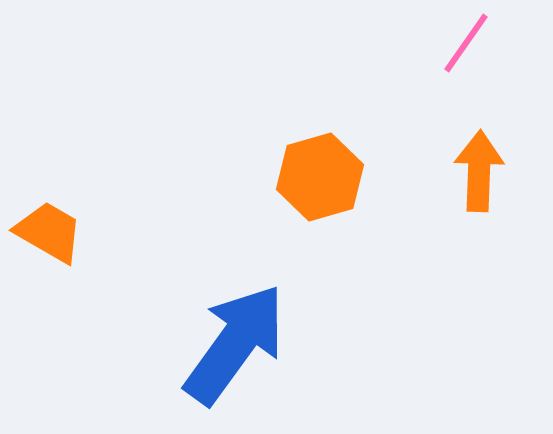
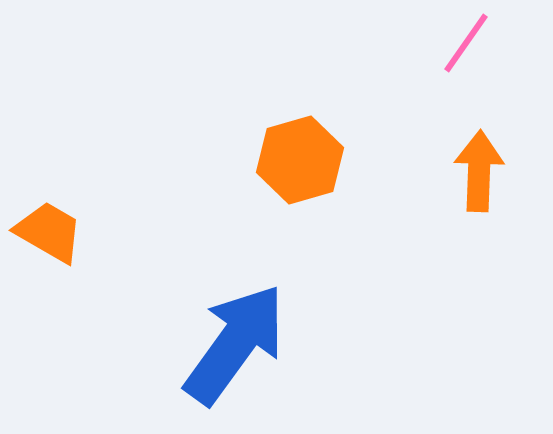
orange hexagon: moved 20 px left, 17 px up
